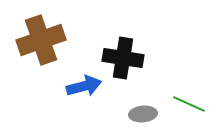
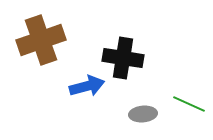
blue arrow: moved 3 px right
